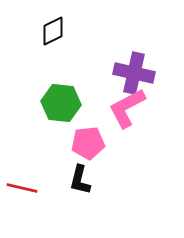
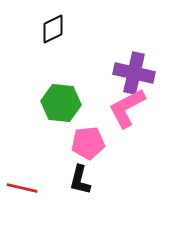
black diamond: moved 2 px up
